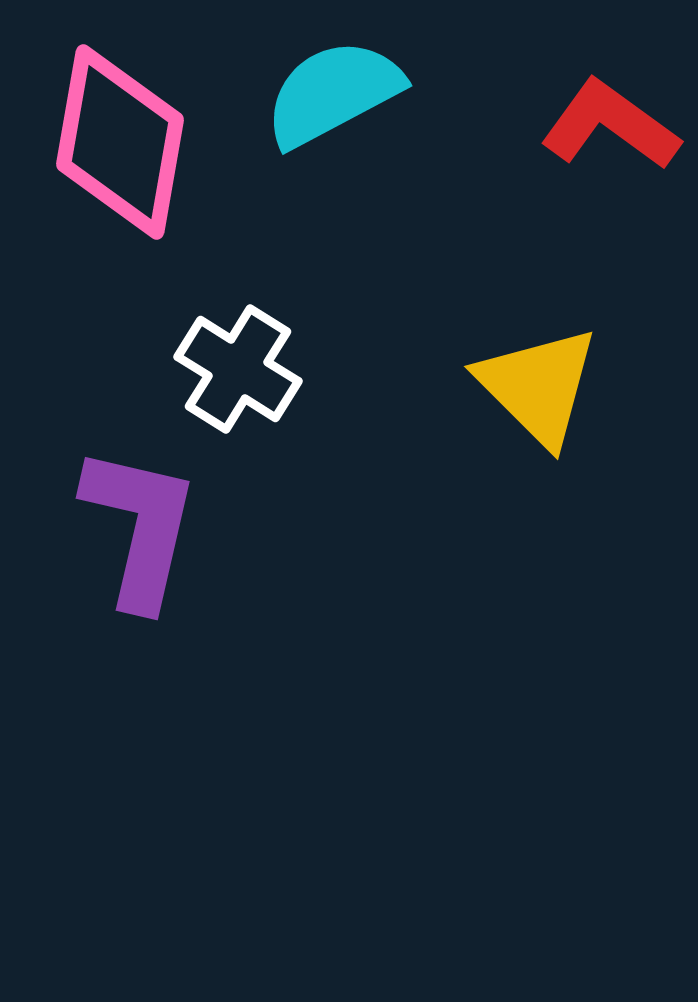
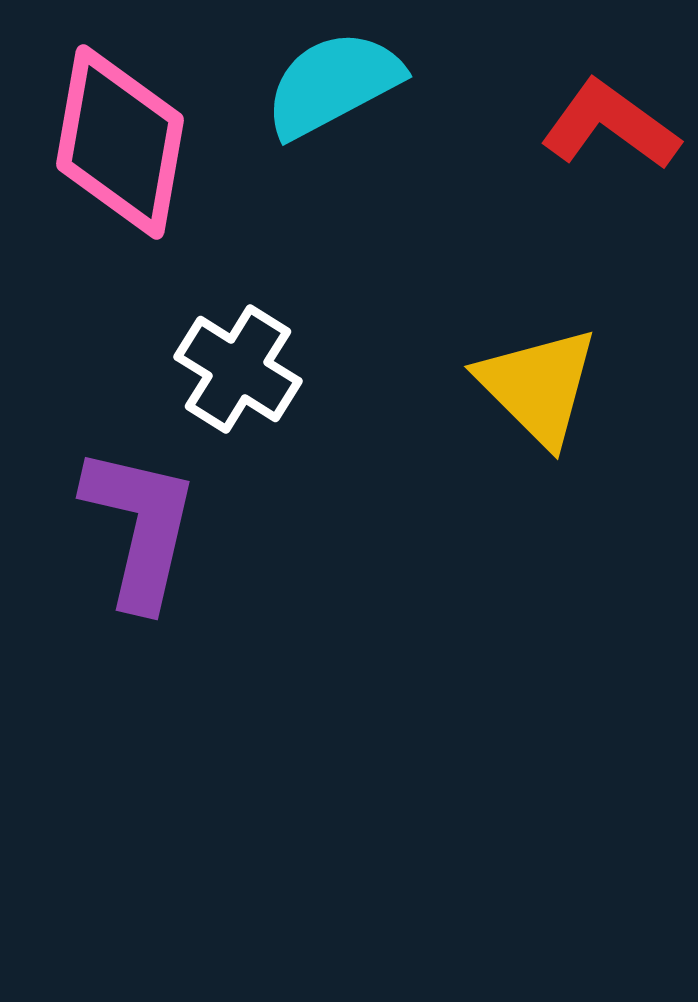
cyan semicircle: moved 9 px up
